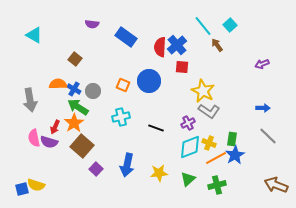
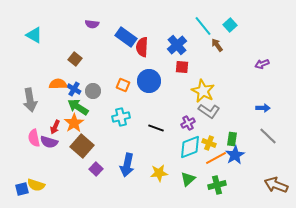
red semicircle at (160, 47): moved 18 px left
